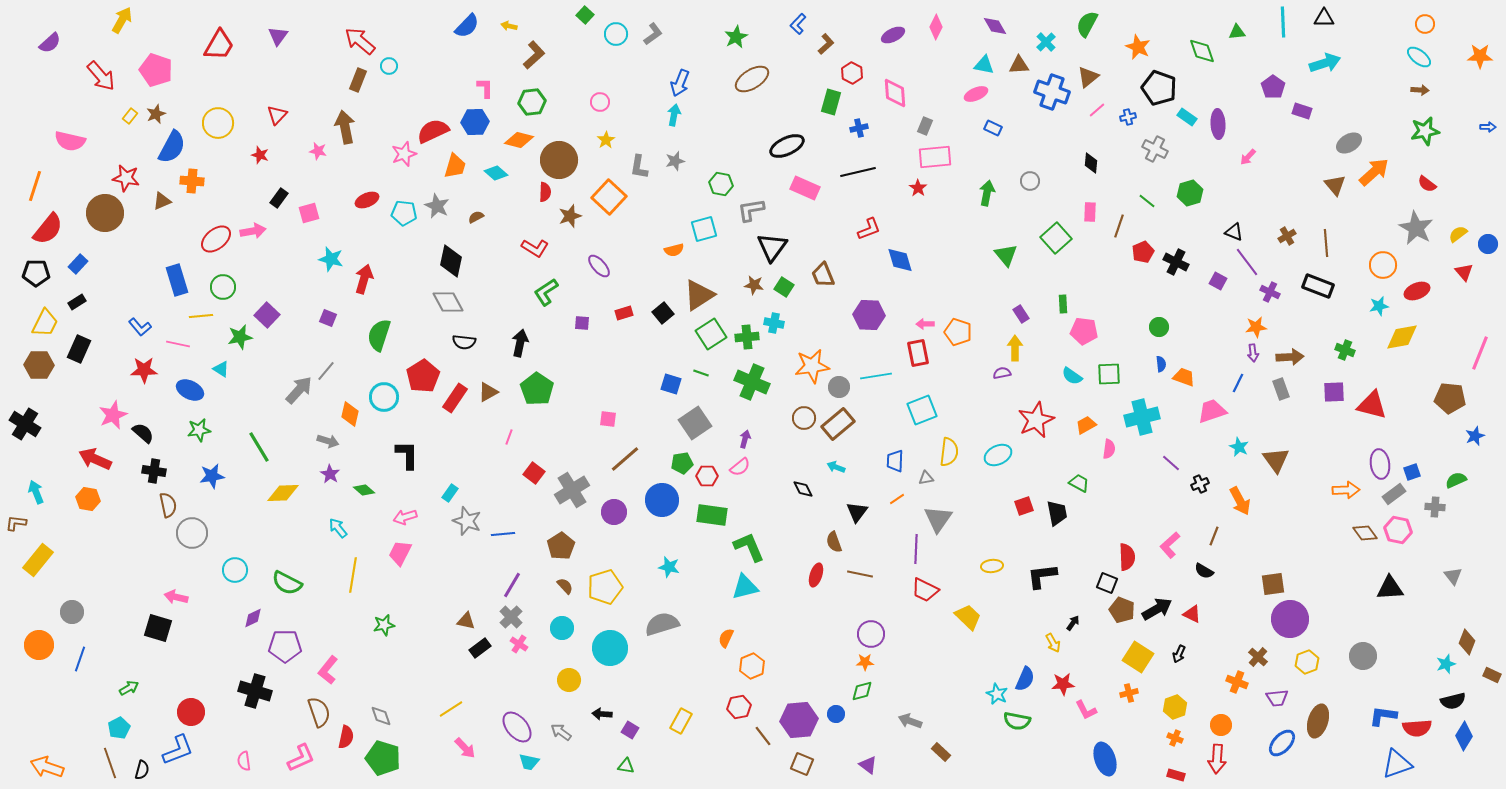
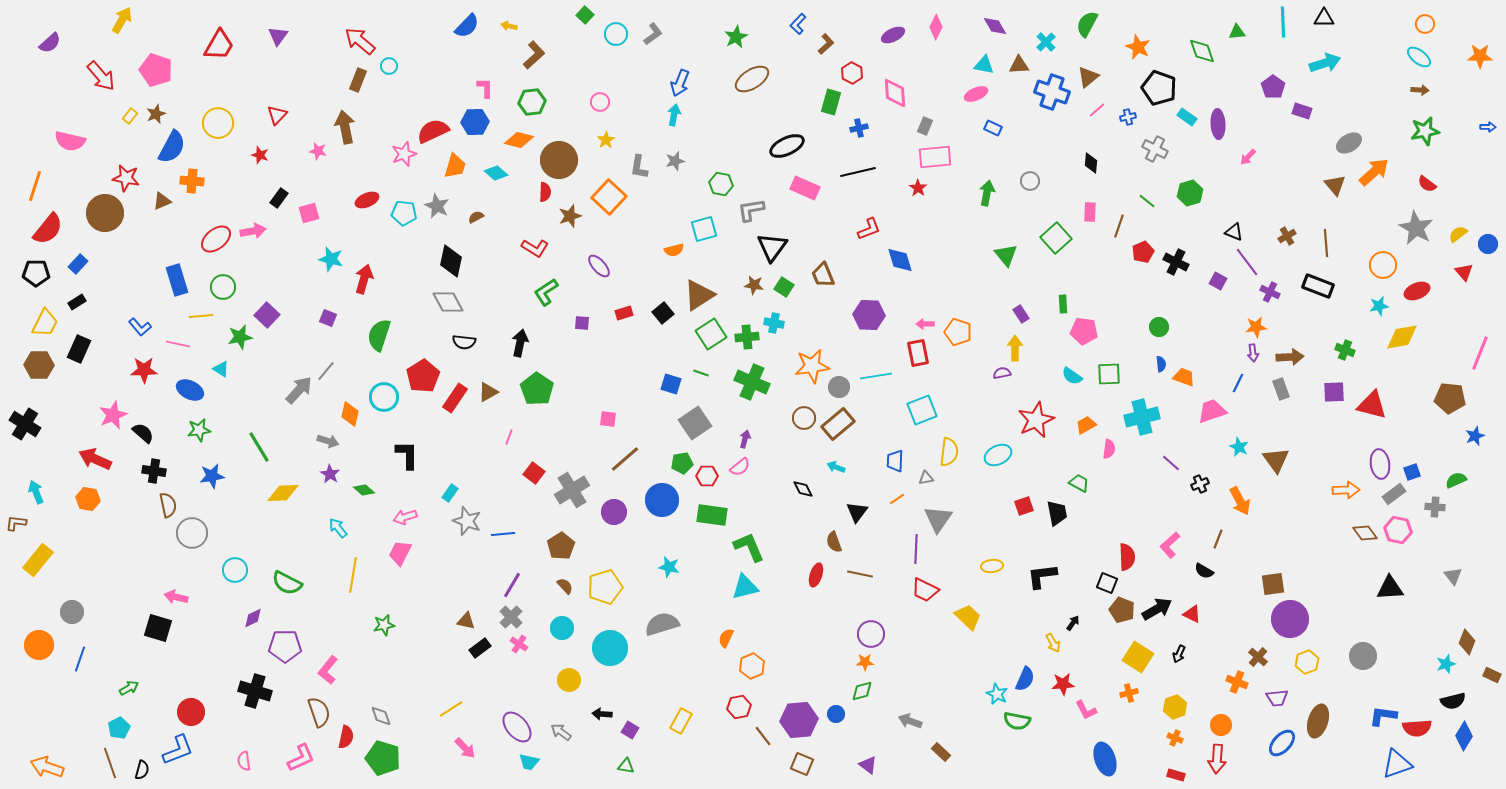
brown line at (1214, 536): moved 4 px right, 3 px down
